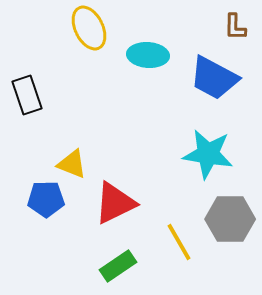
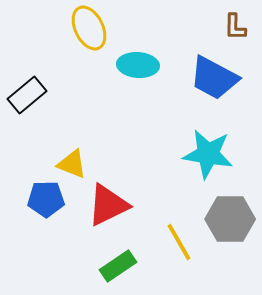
cyan ellipse: moved 10 px left, 10 px down
black rectangle: rotated 69 degrees clockwise
red triangle: moved 7 px left, 2 px down
